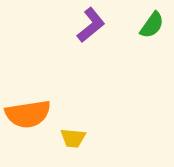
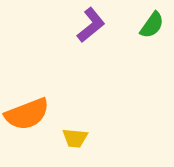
orange semicircle: moved 1 px left; rotated 12 degrees counterclockwise
yellow trapezoid: moved 2 px right
